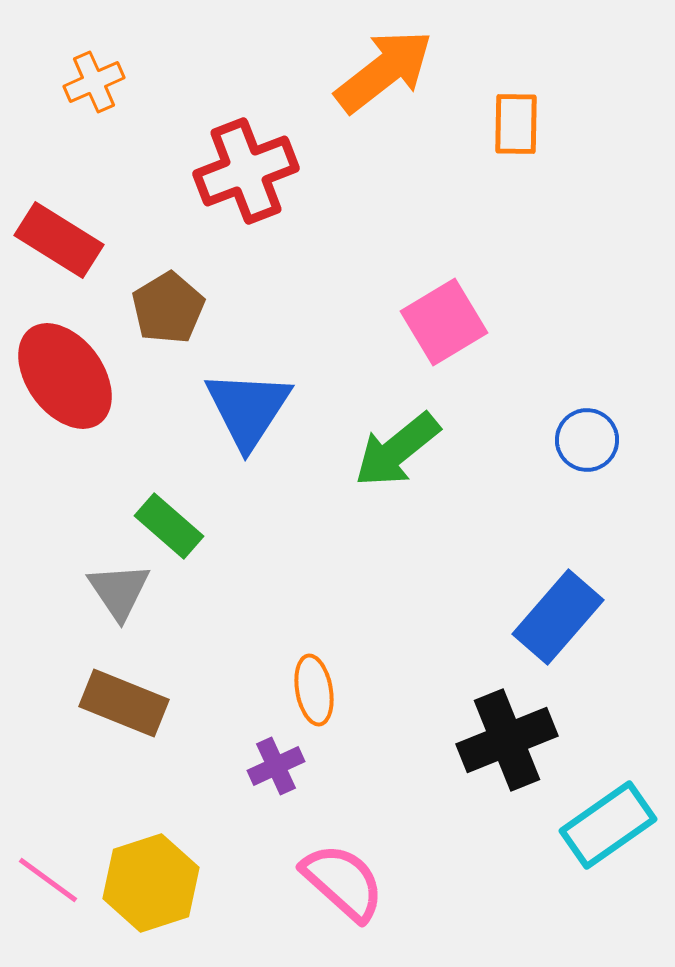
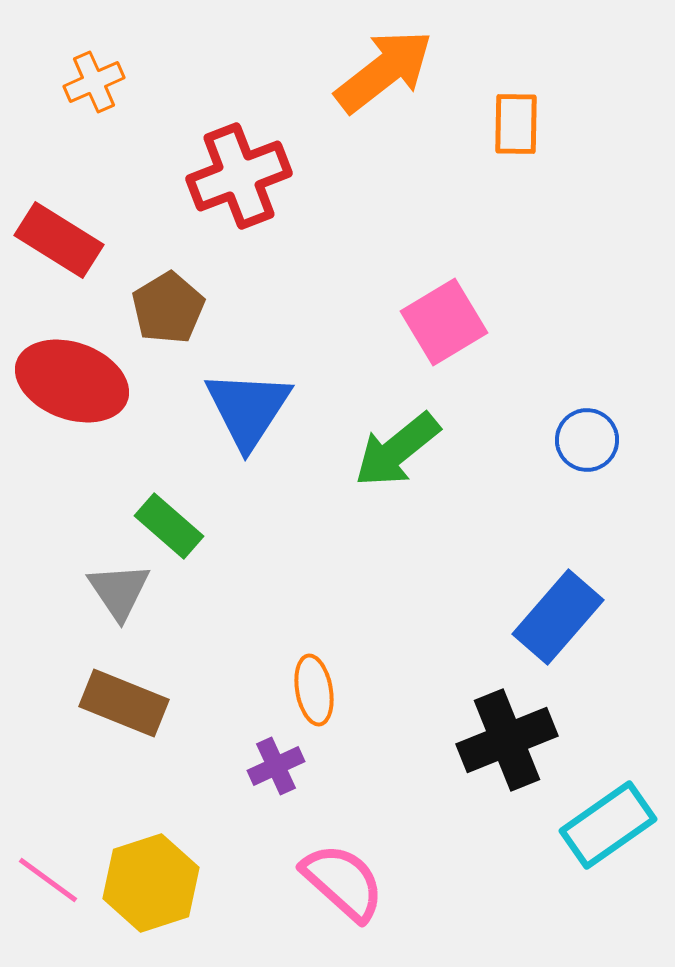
red cross: moved 7 px left, 5 px down
red ellipse: moved 7 px right, 5 px down; rotated 34 degrees counterclockwise
